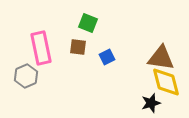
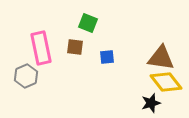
brown square: moved 3 px left
blue square: rotated 21 degrees clockwise
yellow diamond: rotated 24 degrees counterclockwise
